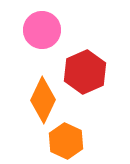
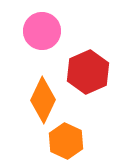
pink circle: moved 1 px down
red hexagon: moved 3 px right
